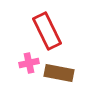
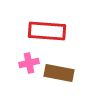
red rectangle: rotated 60 degrees counterclockwise
